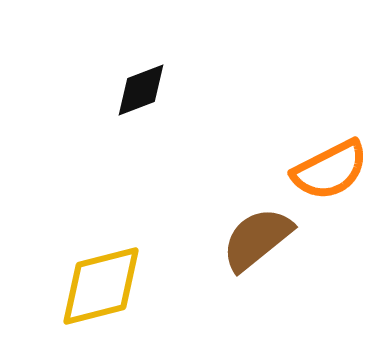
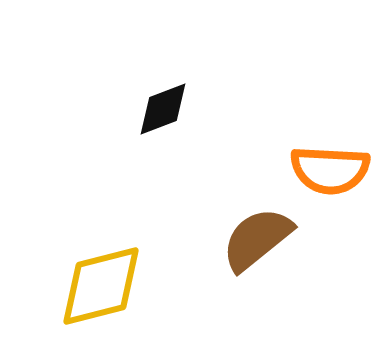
black diamond: moved 22 px right, 19 px down
orange semicircle: rotated 30 degrees clockwise
